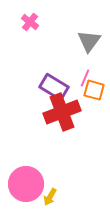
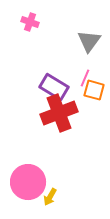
pink cross: rotated 18 degrees counterclockwise
red cross: moved 3 px left, 1 px down
pink circle: moved 2 px right, 2 px up
